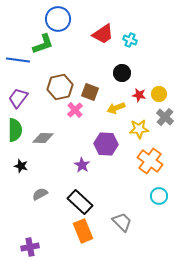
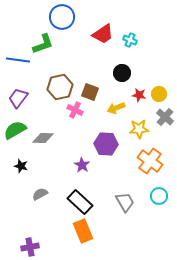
blue circle: moved 4 px right, 2 px up
pink cross: rotated 21 degrees counterclockwise
green semicircle: rotated 120 degrees counterclockwise
gray trapezoid: moved 3 px right, 20 px up; rotated 15 degrees clockwise
